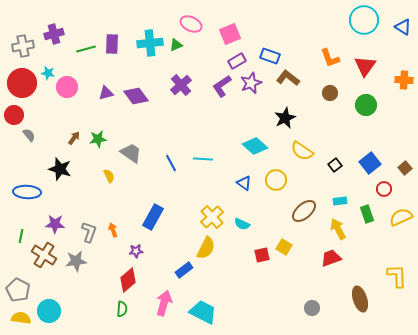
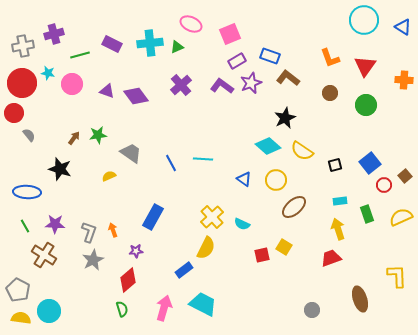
purple rectangle at (112, 44): rotated 66 degrees counterclockwise
green triangle at (176, 45): moved 1 px right, 2 px down
green line at (86, 49): moved 6 px left, 6 px down
purple L-shape at (222, 86): rotated 70 degrees clockwise
pink circle at (67, 87): moved 5 px right, 3 px up
purple triangle at (106, 93): moved 1 px right, 2 px up; rotated 35 degrees clockwise
red circle at (14, 115): moved 2 px up
green star at (98, 139): moved 4 px up
cyan diamond at (255, 146): moved 13 px right
black square at (335, 165): rotated 24 degrees clockwise
brown square at (405, 168): moved 8 px down
yellow semicircle at (109, 176): rotated 88 degrees counterclockwise
blue triangle at (244, 183): moved 4 px up
red circle at (384, 189): moved 4 px up
brown ellipse at (304, 211): moved 10 px left, 4 px up
yellow arrow at (338, 229): rotated 10 degrees clockwise
green line at (21, 236): moved 4 px right, 10 px up; rotated 40 degrees counterclockwise
gray star at (76, 261): moved 17 px right, 1 px up; rotated 20 degrees counterclockwise
pink arrow at (164, 303): moved 5 px down
gray circle at (312, 308): moved 2 px down
green semicircle at (122, 309): rotated 21 degrees counterclockwise
cyan trapezoid at (203, 312): moved 8 px up
